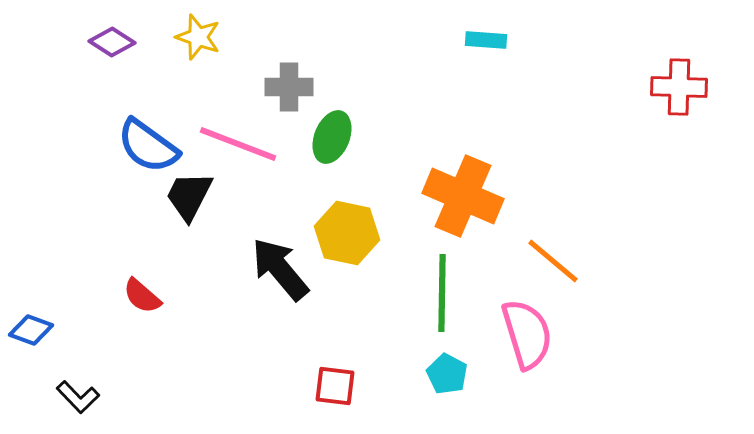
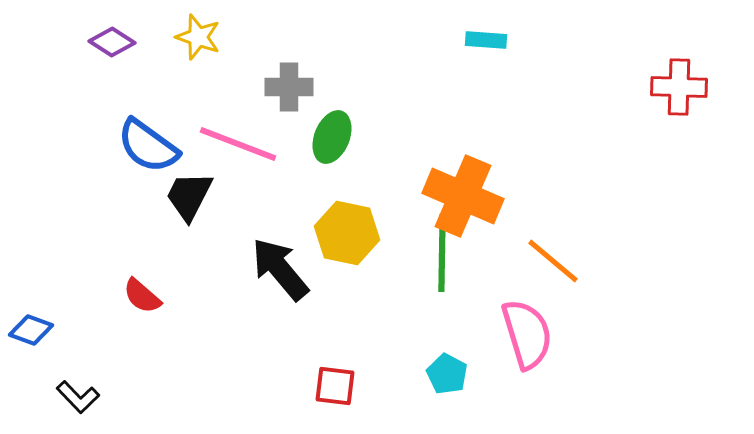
green line: moved 40 px up
